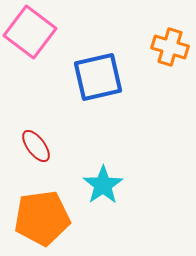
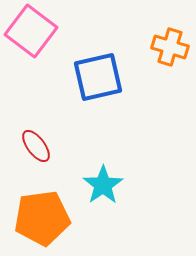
pink square: moved 1 px right, 1 px up
